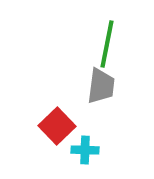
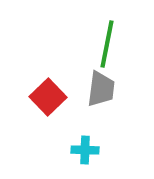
gray trapezoid: moved 3 px down
red square: moved 9 px left, 29 px up
